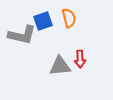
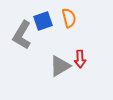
gray L-shape: rotated 108 degrees clockwise
gray triangle: rotated 25 degrees counterclockwise
